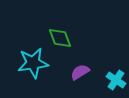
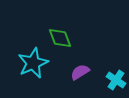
cyan star: rotated 16 degrees counterclockwise
